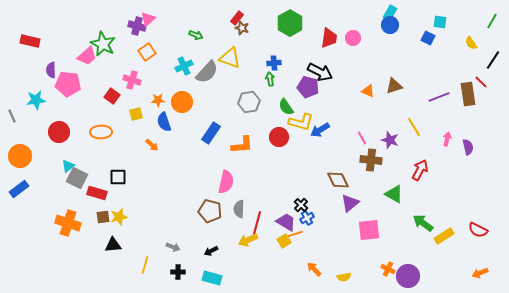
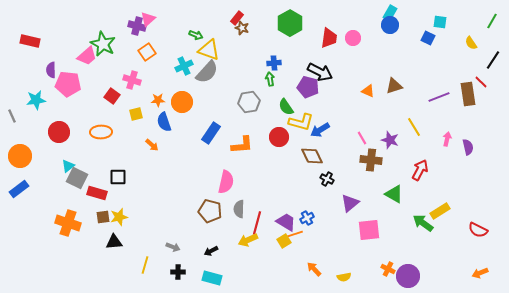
yellow triangle at (230, 58): moved 21 px left, 8 px up
brown diamond at (338, 180): moved 26 px left, 24 px up
black cross at (301, 205): moved 26 px right, 26 px up; rotated 16 degrees counterclockwise
yellow rectangle at (444, 236): moved 4 px left, 25 px up
black triangle at (113, 245): moved 1 px right, 3 px up
